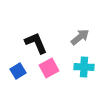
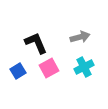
gray arrow: rotated 24 degrees clockwise
cyan cross: rotated 30 degrees counterclockwise
